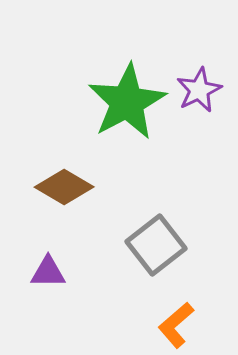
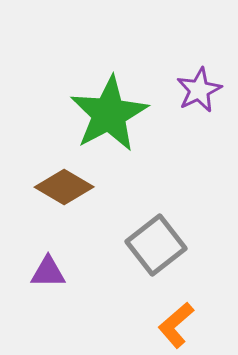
green star: moved 18 px left, 12 px down
